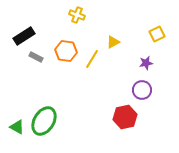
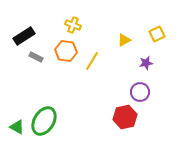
yellow cross: moved 4 px left, 10 px down
yellow triangle: moved 11 px right, 2 px up
yellow line: moved 2 px down
purple circle: moved 2 px left, 2 px down
